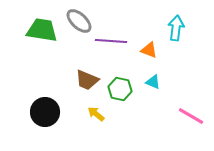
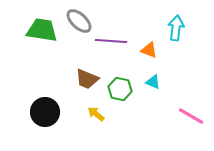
brown trapezoid: moved 1 px up
